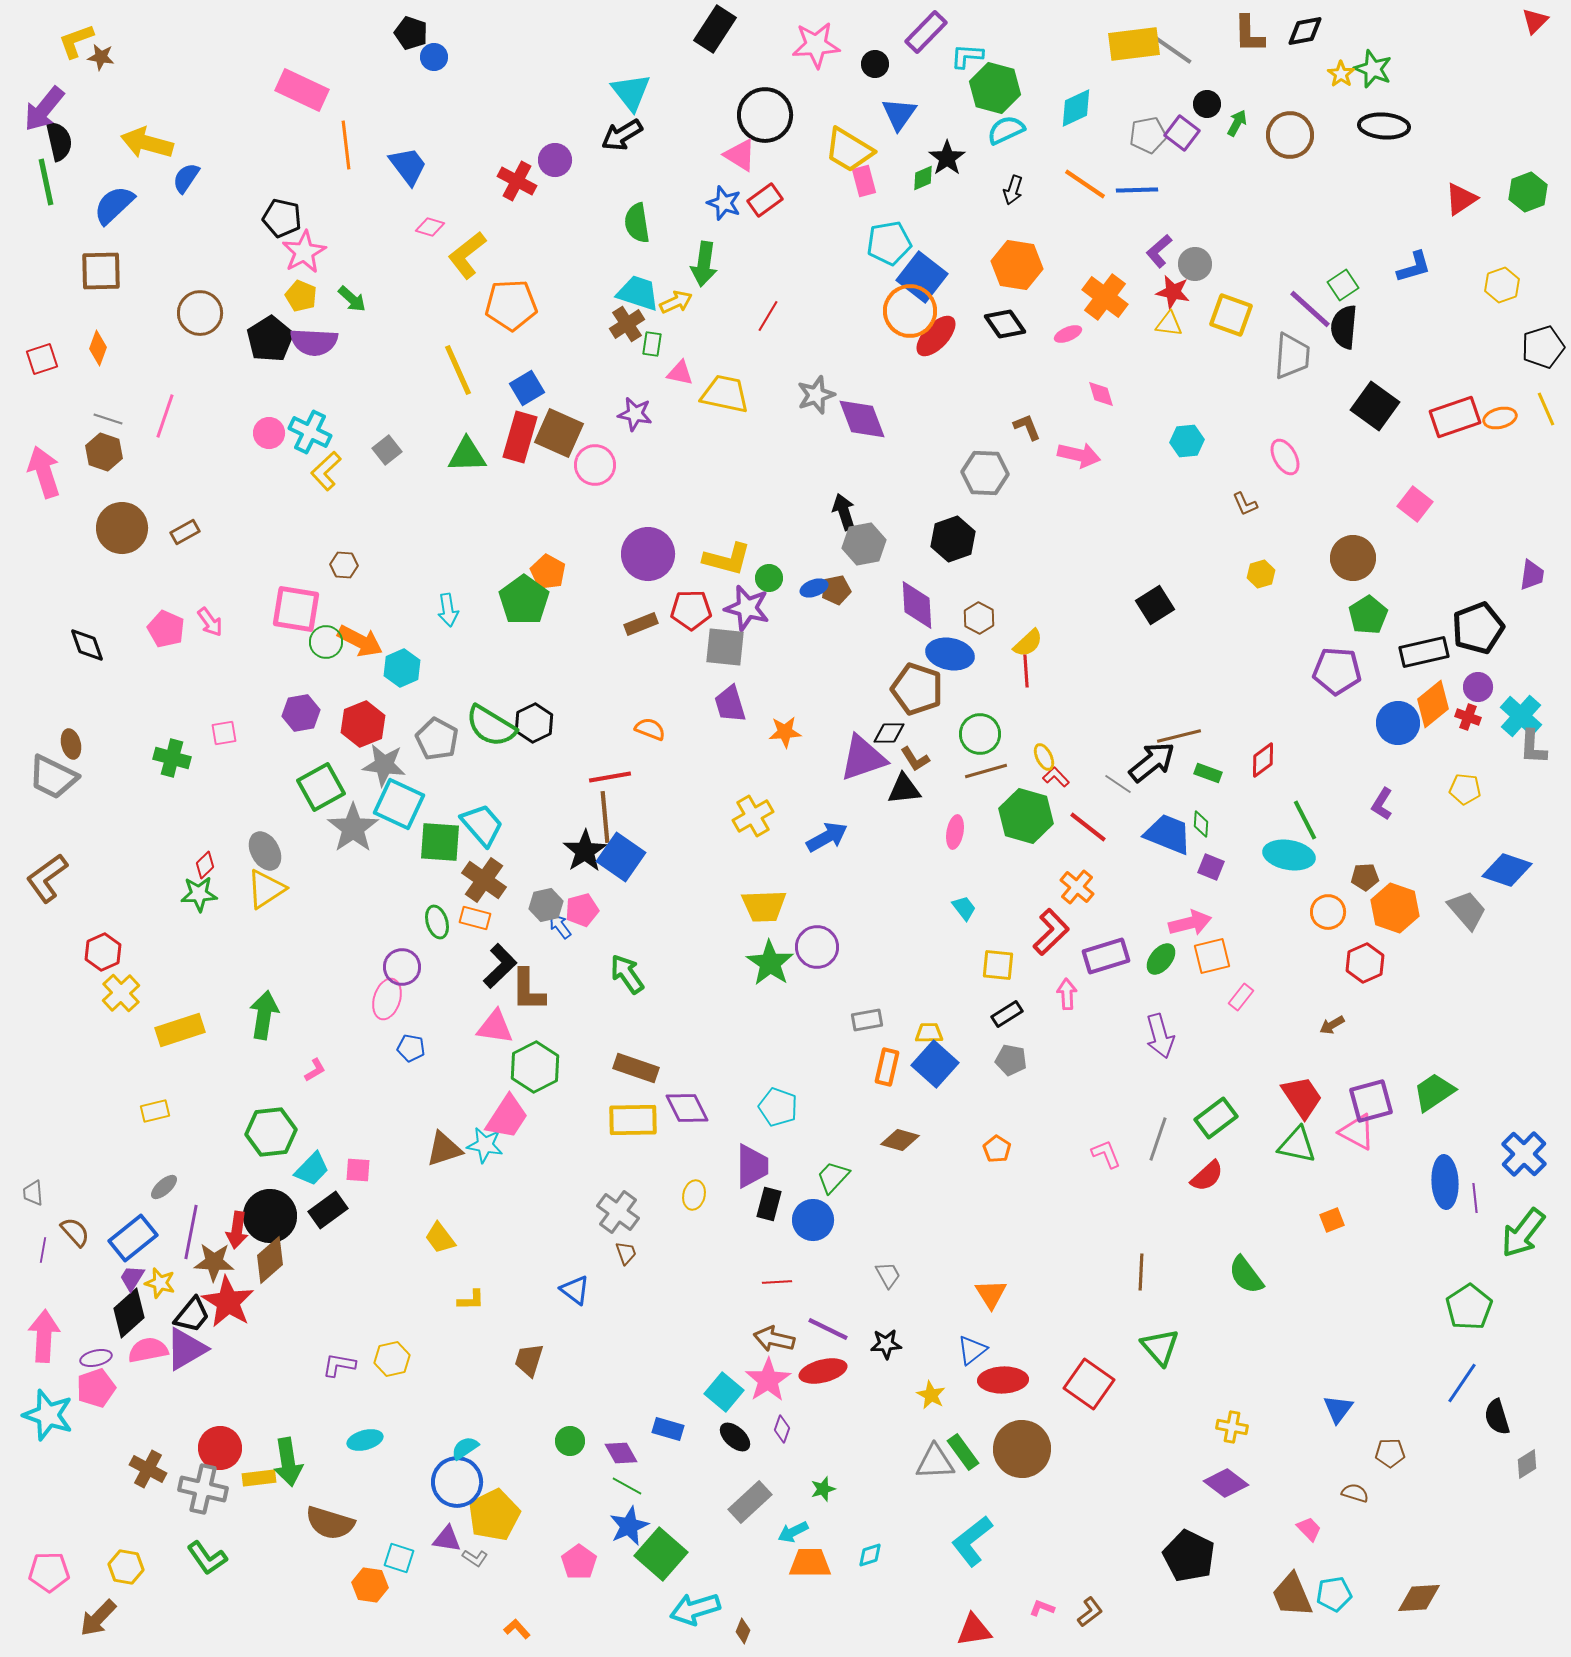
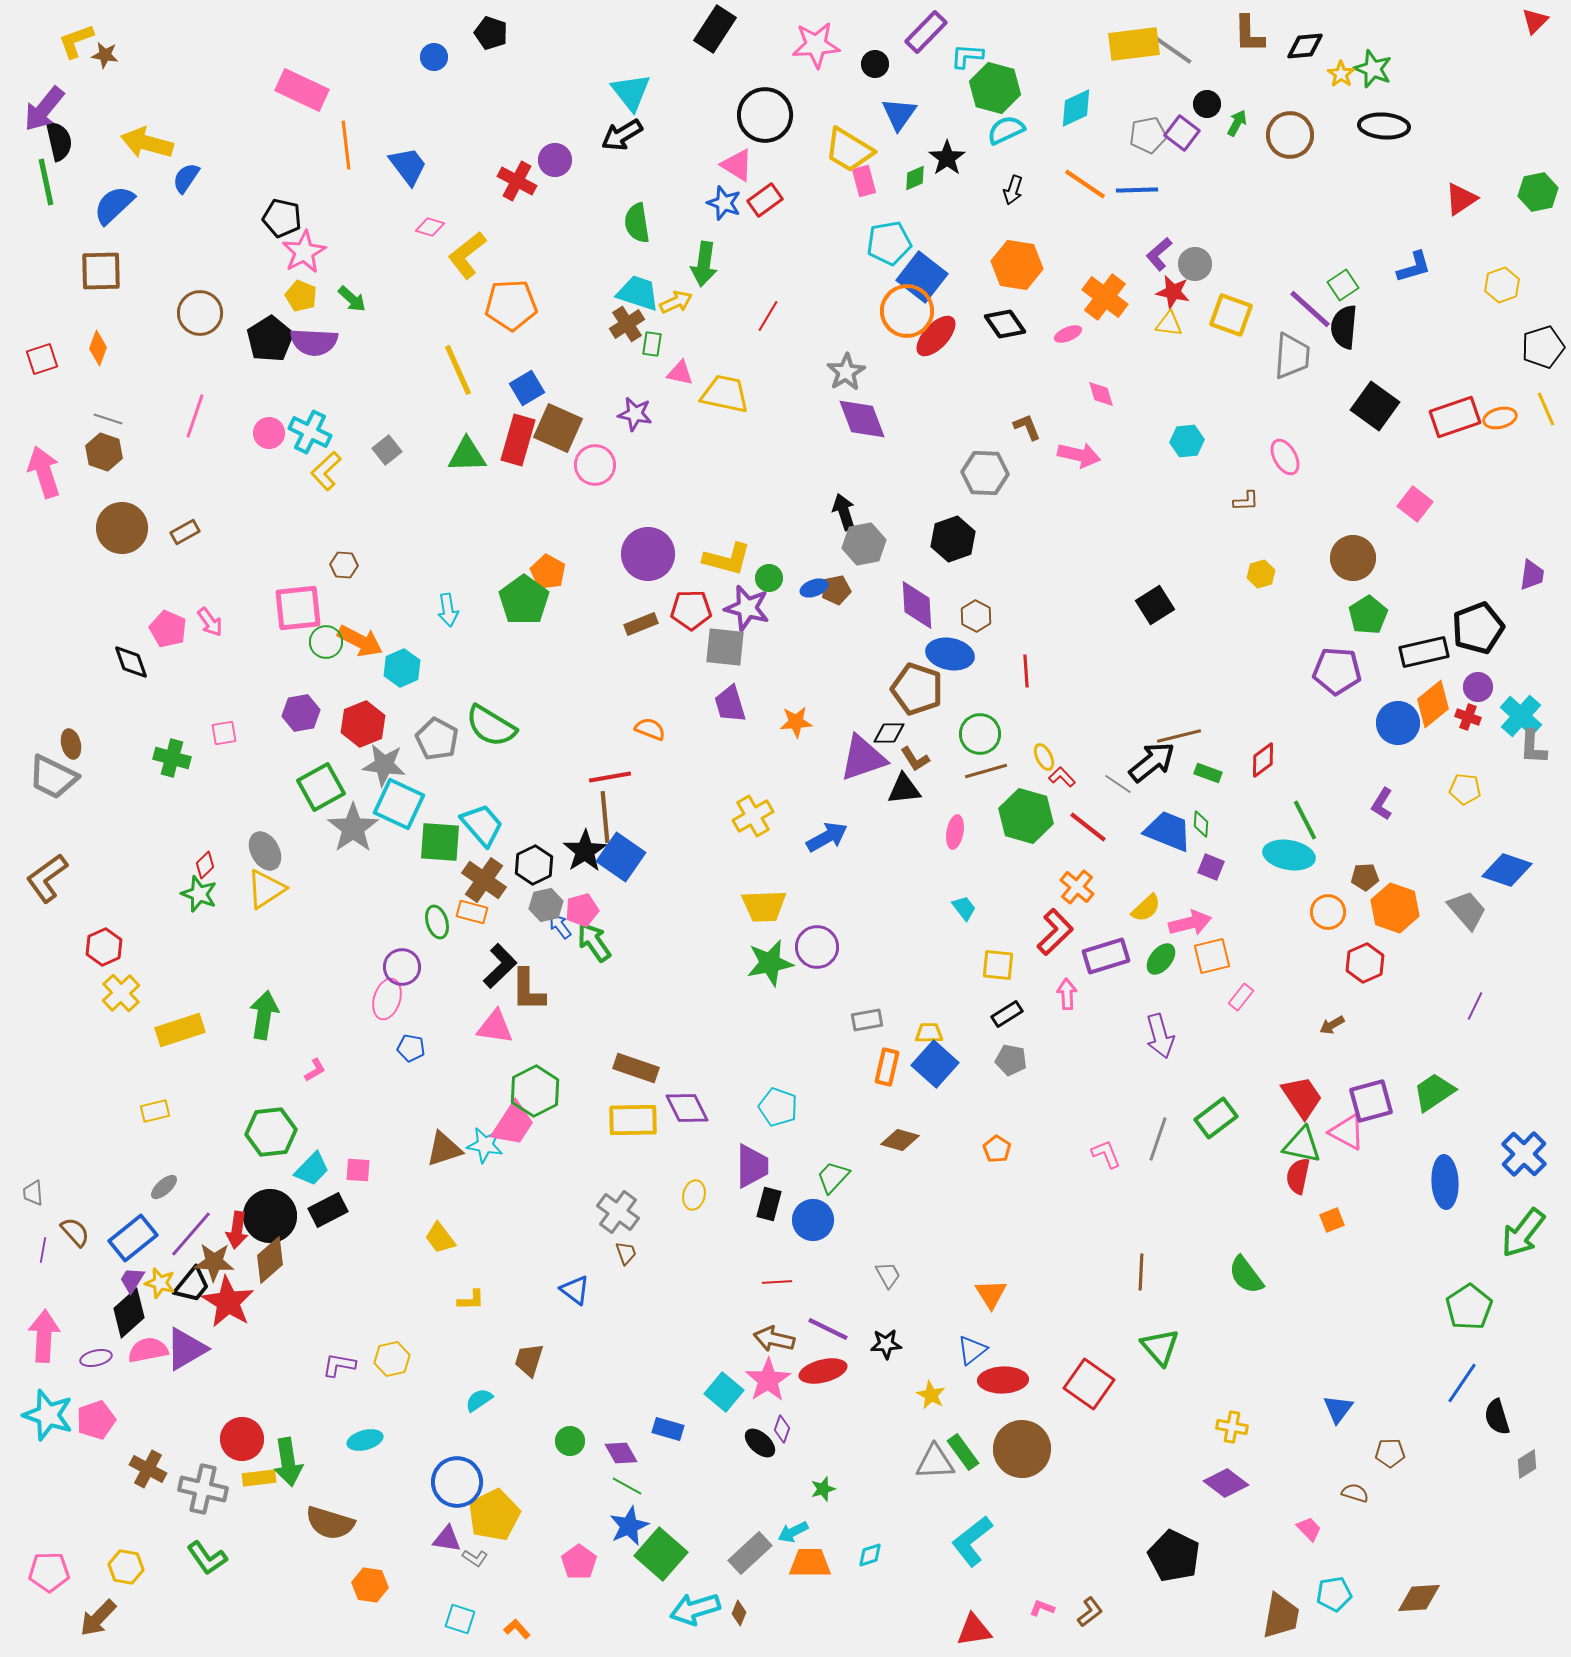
black diamond at (1305, 31): moved 15 px down; rotated 6 degrees clockwise
black pentagon at (411, 33): moved 80 px right
brown star at (101, 57): moved 4 px right, 2 px up
pink triangle at (740, 155): moved 3 px left, 10 px down
green diamond at (923, 178): moved 8 px left
green hexagon at (1528, 192): moved 10 px right; rotated 9 degrees clockwise
purple L-shape at (1159, 251): moved 3 px down
orange circle at (910, 311): moved 3 px left
gray star at (816, 395): moved 30 px right, 23 px up; rotated 12 degrees counterclockwise
pink line at (165, 416): moved 30 px right
brown square at (559, 433): moved 1 px left, 5 px up
red rectangle at (520, 437): moved 2 px left, 3 px down
brown L-shape at (1245, 504): moved 1 px right, 3 px up; rotated 68 degrees counterclockwise
pink square at (296, 609): moved 2 px right, 1 px up; rotated 15 degrees counterclockwise
brown hexagon at (979, 618): moved 3 px left, 2 px up
pink pentagon at (166, 629): moved 2 px right
yellow semicircle at (1028, 643): moved 118 px right, 265 px down
black diamond at (87, 645): moved 44 px right, 17 px down
black hexagon at (534, 723): moved 142 px down
orange star at (785, 732): moved 11 px right, 10 px up
red L-shape at (1056, 777): moved 6 px right
blue trapezoid at (1168, 834): moved 3 px up
green star at (199, 894): rotated 24 degrees clockwise
orange rectangle at (475, 918): moved 3 px left, 6 px up
red L-shape at (1051, 932): moved 4 px right
red hexagon at (103, 952): moved 1 px right, 5 px up
green star at (770, 963): rotated 27 degrees clockwise
green arrow at (627, 974): moved 33 px left, 32 px up
green hexagon at (535, 1067): moved 24 px down
pink trapezoid at (507, 1117): moved 6 px right, 7 px down
pink triangle at (1357, 1132): moved 10 px left
green triangle at (1297, 1145): moved 5 px right
red semicircle at (1207, 1176): moved 91 px right; rotated 144 degrees clockwise
purple line at (1475, 1198): moved 192 px up; rotated 32 degrees clockwise
black rectangle at (328, 1210): rotated 9 degrees clockwise
purple line at (191, 1232): moved 2 px down; rotated 30 degrees clockwise
purple trapezoid at (132, 1278): moved 2 px down
black trapezoid at (192, 1315): moved 30 px up
pink pentagon at (96, 1388): moved 32 px down
black ellipse at (735, 1437): moved 25 px right, 6 px down
red circle at (220, 1448): moved 22 px right, 9 px up
cyan semicircle at (465, 1448): moved 14 px right, 48 px up
gray rectangle at (750, 1502): moved 51 px down
black pentagon at (1189, 1556): moved 15 px left
cyan square at (399, 1558): moved 61 px right, 61 px down
brown trapezoid at (1292, 1595): moved 11 px left, 21 px down; rotated 147 degrees counterclockwise
brown diamond at (743, 1631): moved 4 px left, 18 px up
